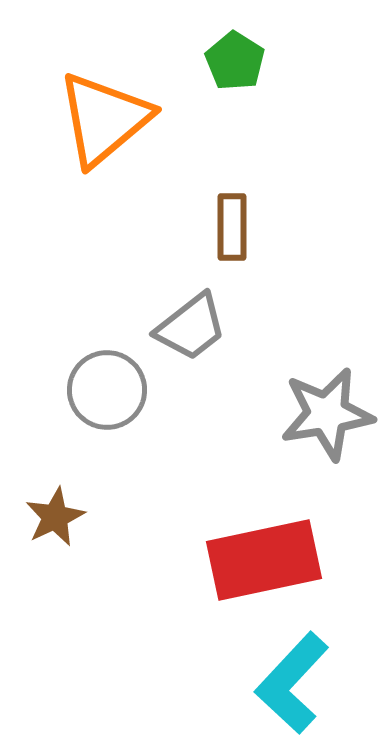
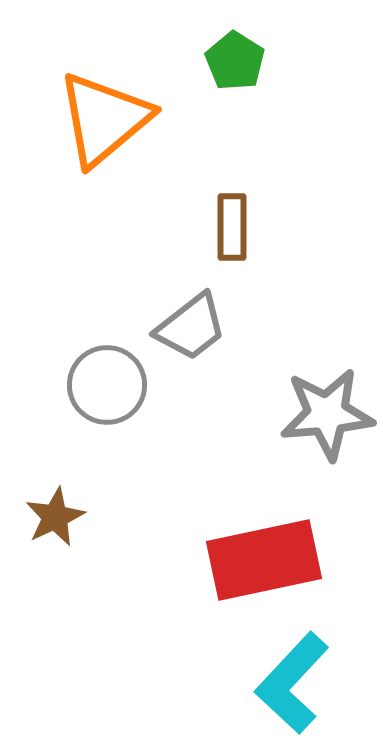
gray circle: moved 5 px up
gray star: rotated 4 degrees clockwise
